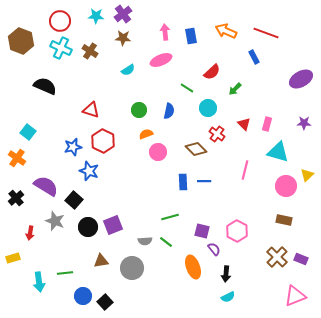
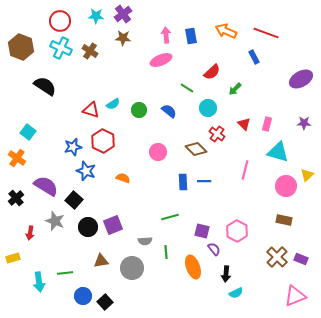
pink arrow at (165, 32): moved 1 px right, 3 px down
brown hexagon at (21, 41): moved 6 px down
cyan semicircle at (128, 70): moved 15 px left, 34 px down
black semicircle at (45, 86): rotated 10 degrees clockwise
blue semicircle at (169, 111): rotated 63 degrees counterclockwise
orange semicircle at (146, 134): moved 23 px left, 44 px down; rotated 40 degrees clockwise
blue star at (89, 171): moved 3 px left
green line at (166, 242): moved 10 px down; rotated 48 degrees clockwise
cyan semicircle at (228, 297): moved 8 px right, 4 px up
